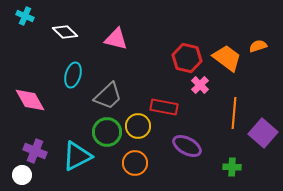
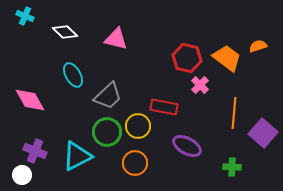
cyan ellipse: rotated 45 degrees counterclockwise
